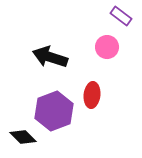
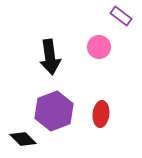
pink circle: moved 8 px left
black arrow: rotated 116 degrees counterclockwise
red ellipse: moved 9 px right, 19 px down
black diamond: moved 2 px down
